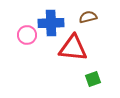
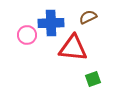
brown semicircle: rotated 12 degrees counterclockwise
